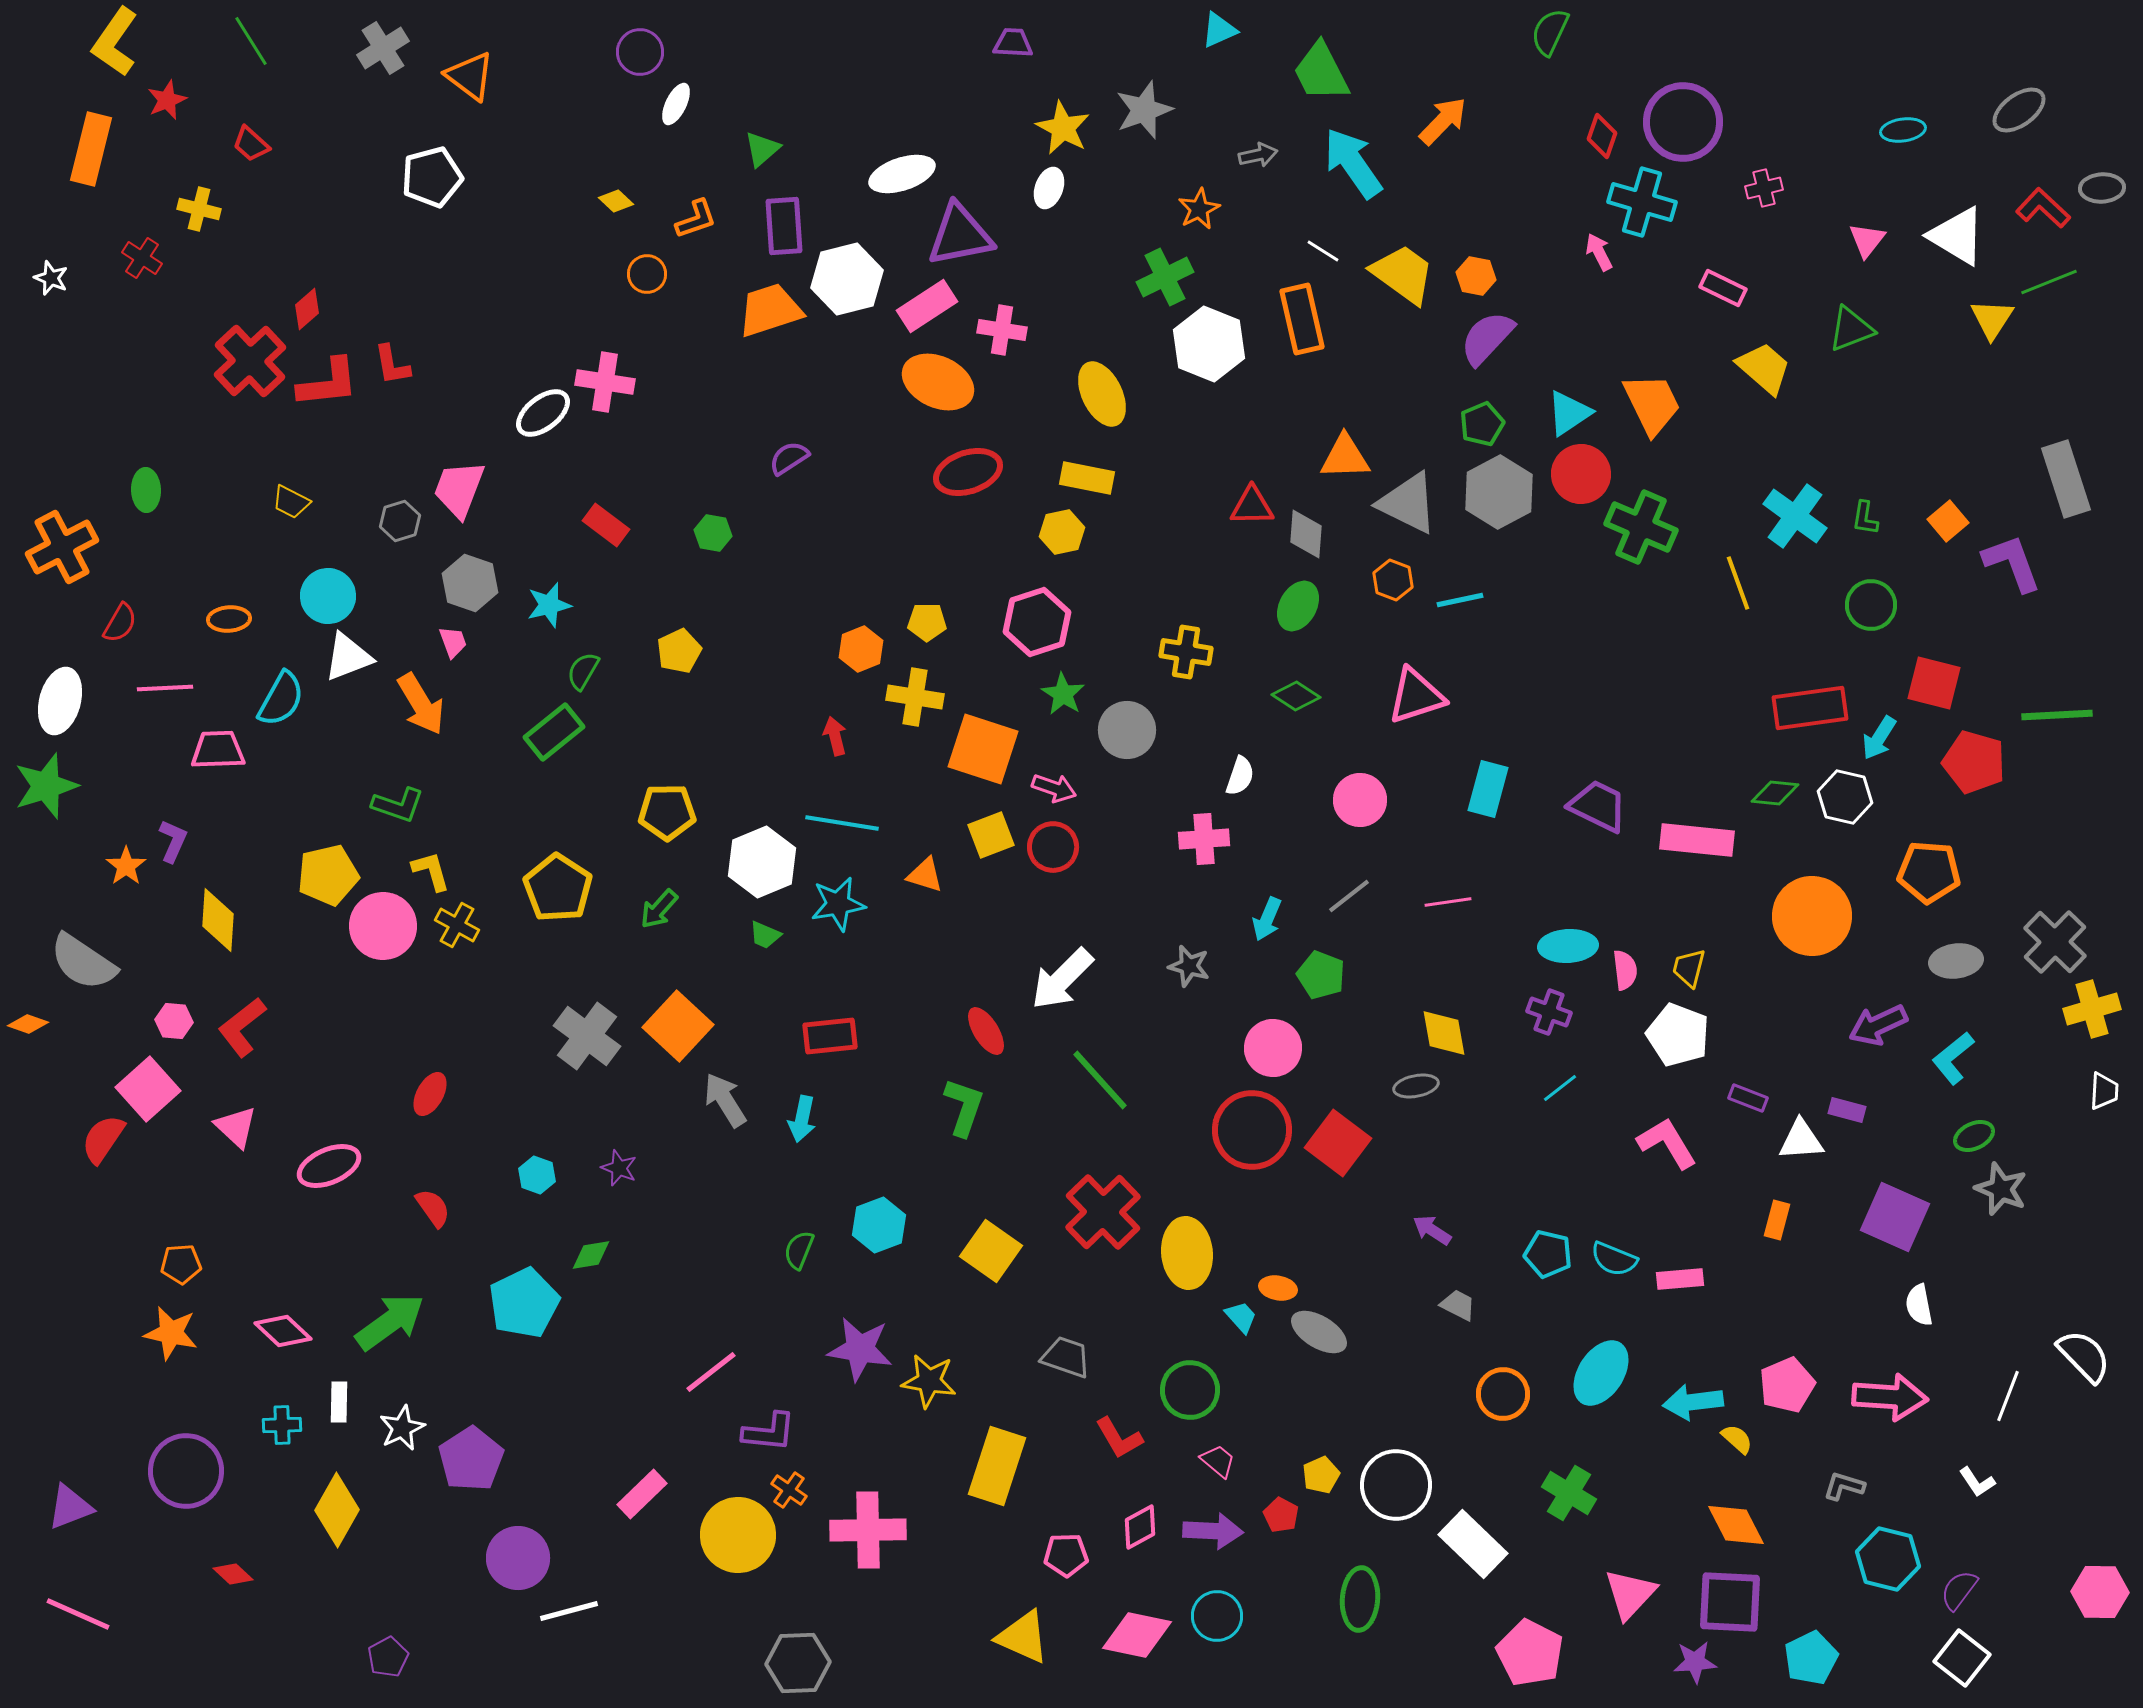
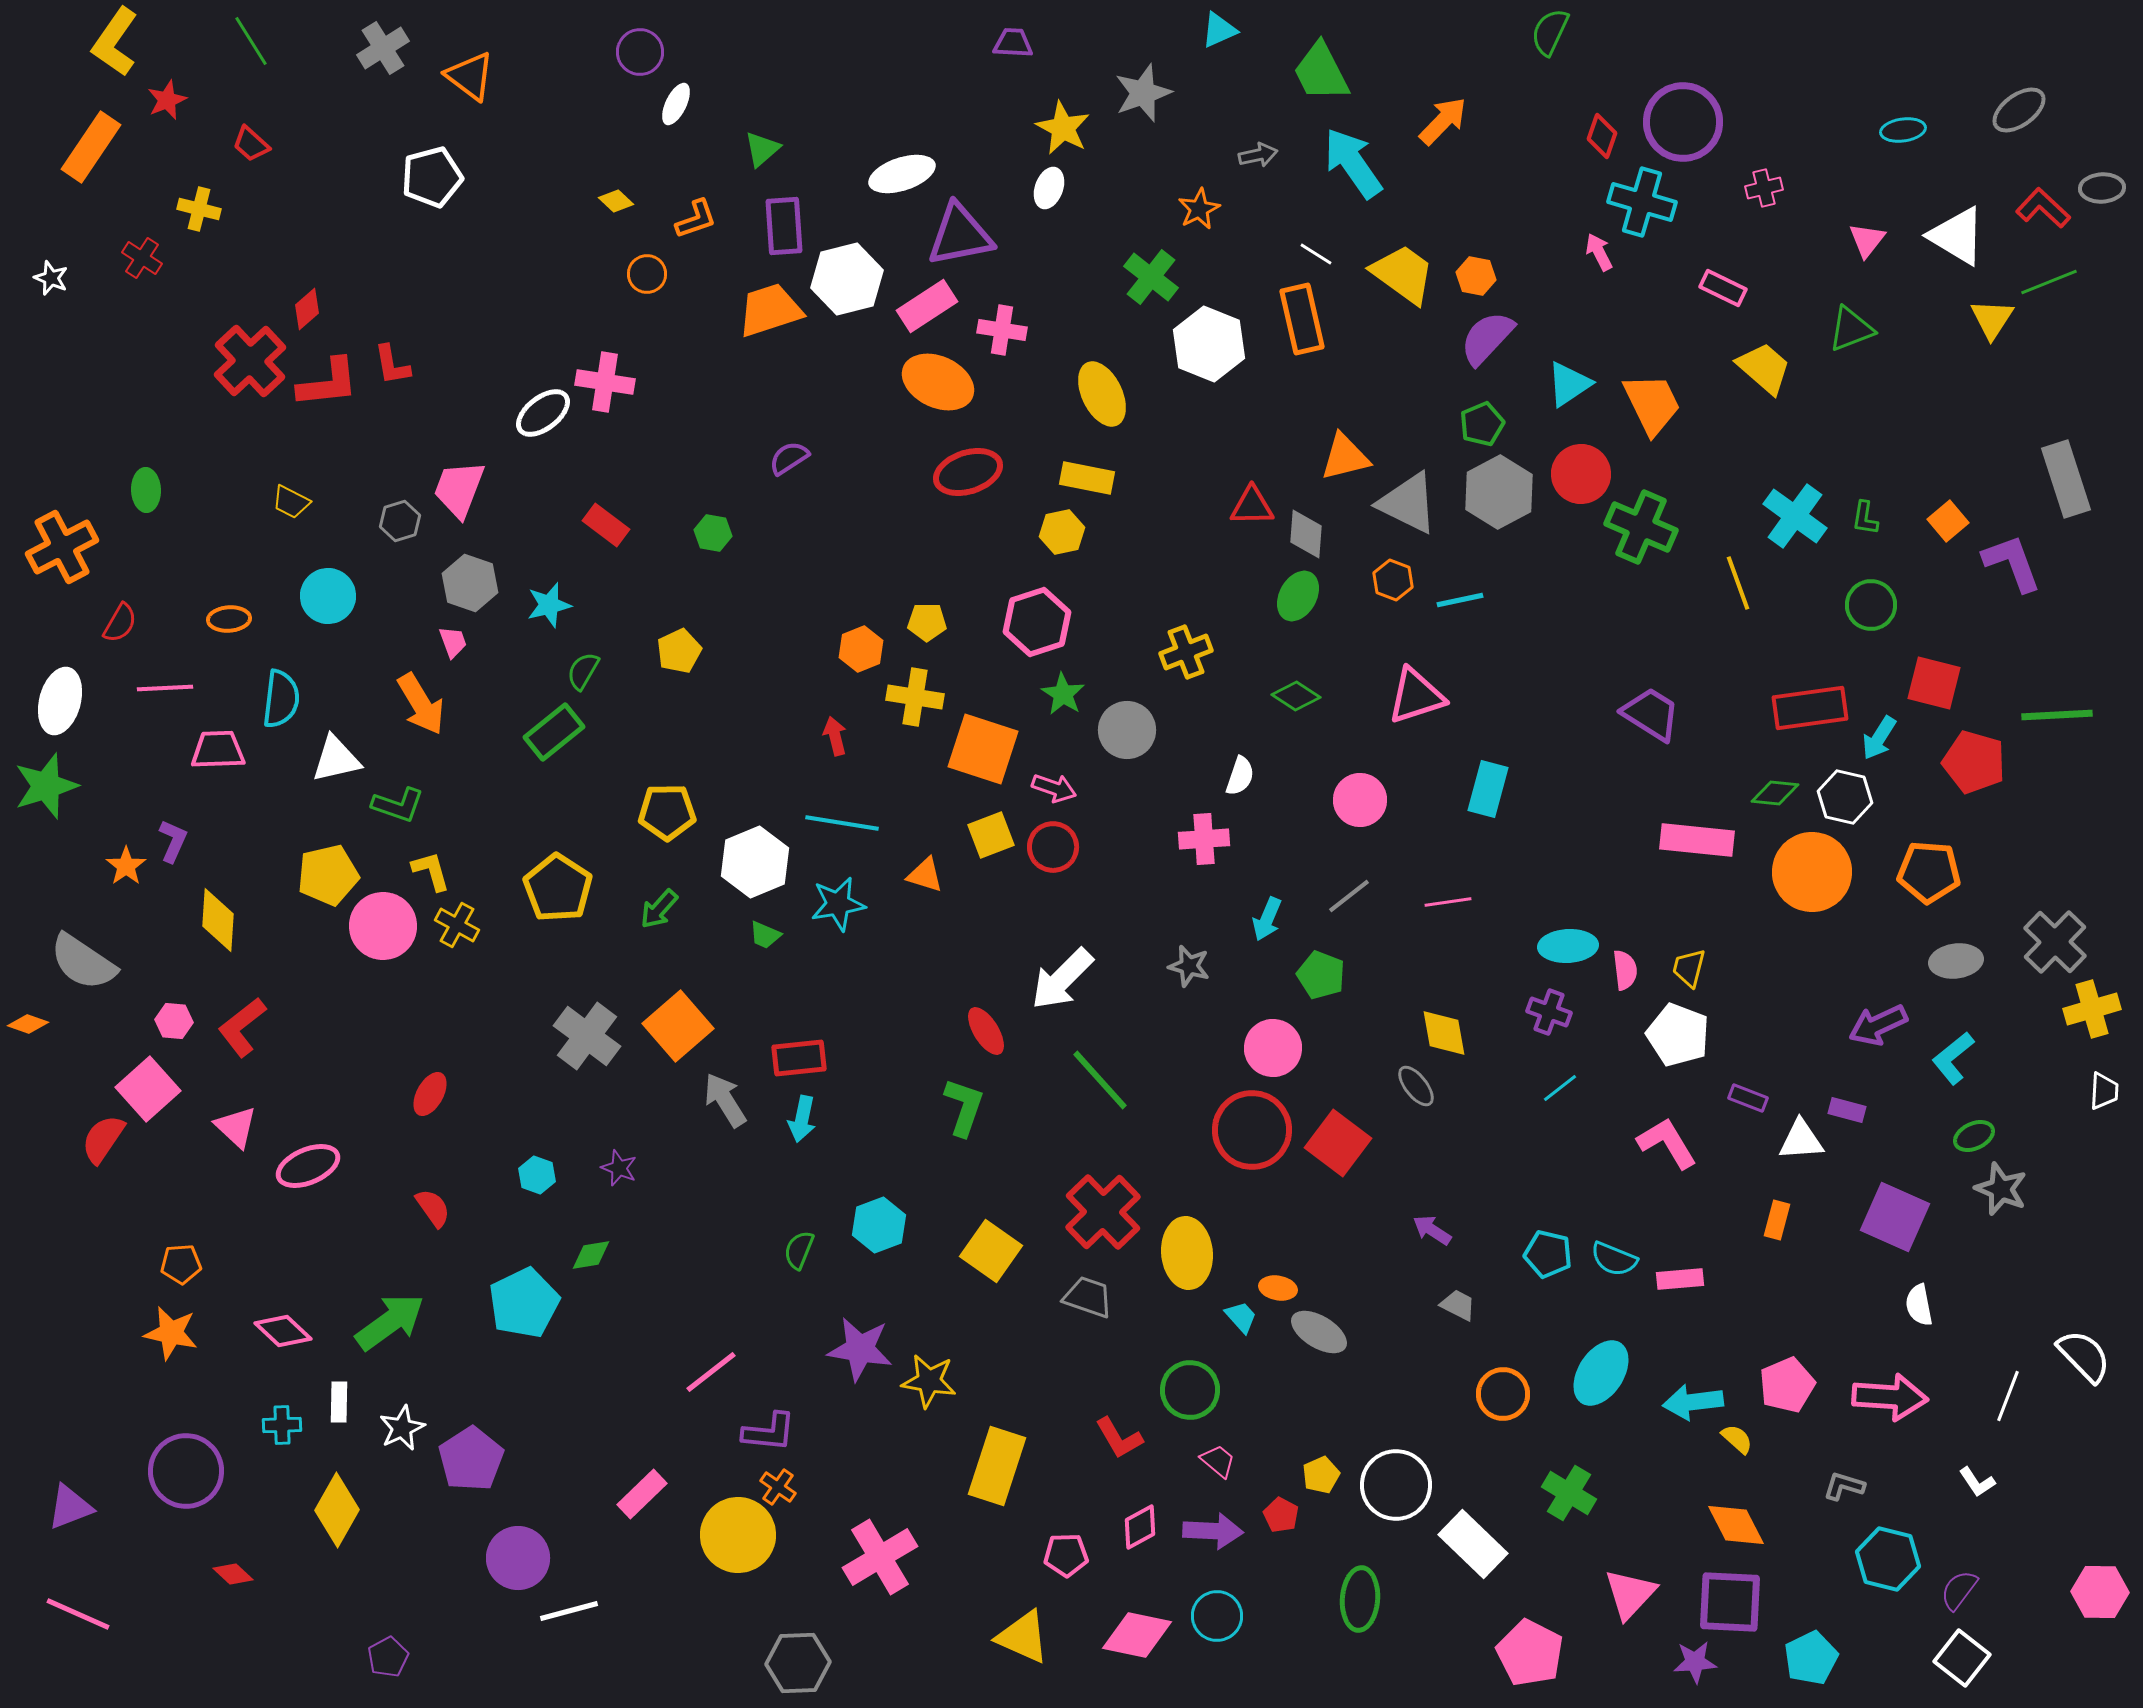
gray star at (1144, 110): moved 1 px left, 17 px up
orange rectangle at (91, 149): moved 2 px up; rotated 20 degrees clockwise
white line at (1323, 251): moved 7 px left, 3 px down
green cross at (1165, 277): moved 14 px left; rotated 26 degrees counterclockwise
cyan triangle at (1569, 413): moved 29 px up
orange triangle at (1345, 457): rotated 12 degrees counterclockwise
green ellipse at (1298, 606): moved 10 px up
yellow cross at (1186, 652): rotated 30 degrees counterclockwise
white triangle at (348, 657): moved 12 px left, 102 px down; rotated 8 degrees clockwise
cyan semicircle at (281, 699): rotated 22 degrees counterclockwise
purple trapezoid at (1598, 806): moved 53 px right, 92 px up; rotated 6 degrees clockwise
white hexagon at (762, 862): moved 7 px left
orange circle at (1812, 916): moved 44 px up
orange square at (678, 1026): rotated 6 degrees clockwise
red rectangle at (830, 1036): moved 31 px left, 22 px down
gray ellipse at (1416, 1086): rotated 63 degrees clockwise
pink ellipse at (329, 1166): moved 21 px left
gray trapezoid at (1066, 1357): moved 22 px right, 60 px up
orange cross at (789, 1490): moved 11 px left, 3 px up
pink cross at (868, 1530): moved 12 px right, 27 px down; rotated 30 degrees counterclockwise
